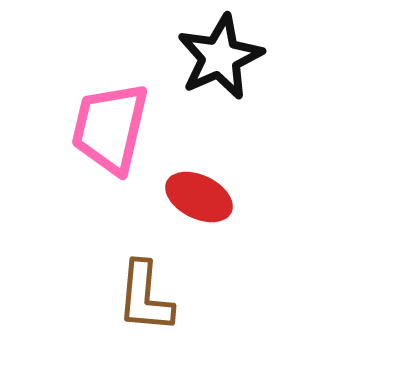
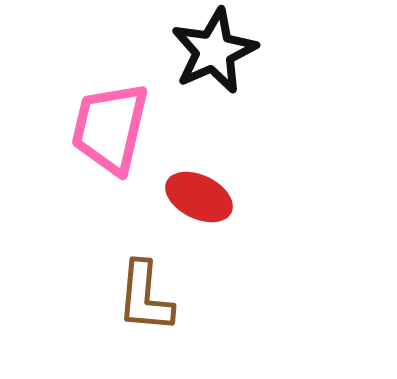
black star: moved 6 px left, 6 px up
